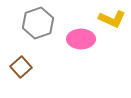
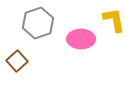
yellow L-shape: moved 2 px right, 1 px down; rotated 124 degrees counterclockwise
brown square: moved 4 px left, 6 px up
